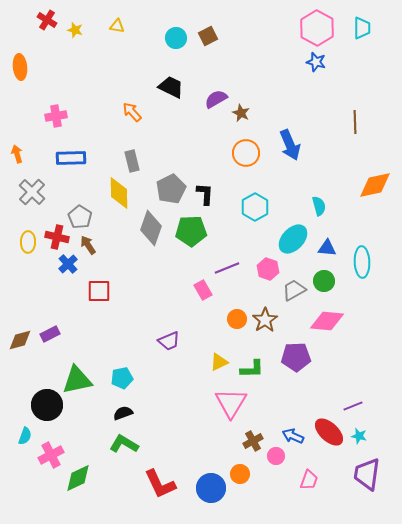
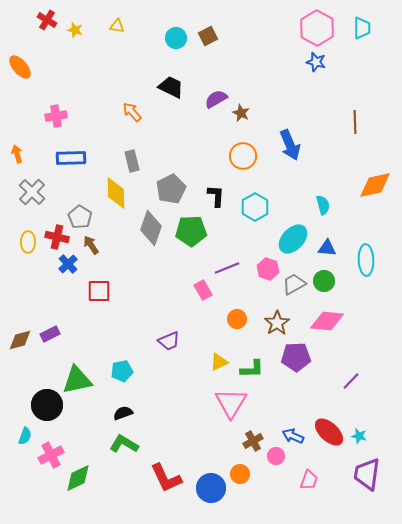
orange ellipse at (20, 67): rotated 35 degrees counterclockwise
orange circle at (246, 153): moved 3 px left, 3 px down
yellow diamond at (119, 193): moved 3 px left
black L-shape at (205, 194): moved 11 px right, 2 px down
cyan semicircle at (319, 206): moved 4 px right, 1 px up
brown arrow at (88, 245): moved 3 px right
cyan ellipse at (362, 262): moved 4 px right, 2 px up
gray trapezoid at (294, 290): moved 6 px up
brown star at (265, 320): moved 12 px right, 3 px down
cyan pentagon at (122, 378): moved 7 px up
purple line at (353, 406): moved 2 px left, 25 px up; rotated 24 degrees counterclockwise
red L-shape at (160, 484): moved 6 px right, 6 px up
